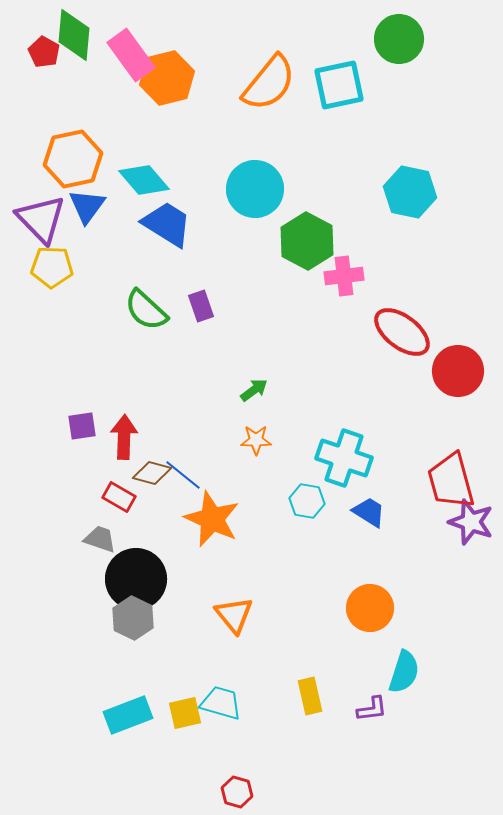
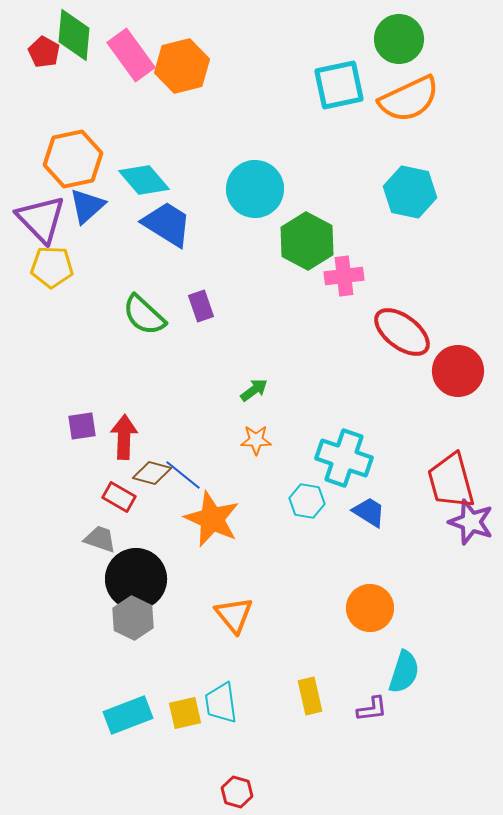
orange hexagon at (167, 78): moved 15 px right, 12 px up
orange semicircle at (269, 83): moved 140 px right, 16 px down; rotated 26 degrees clockwise
blue triangle at (87, 206): rotated 12 degrees clockwise
green semicircle at (146, 310): moved 2 px left, 5 px down
cyan trapezoid at (221, 703): rotated 114 degrees counterclockwise
